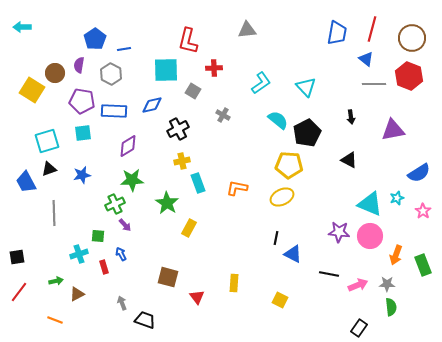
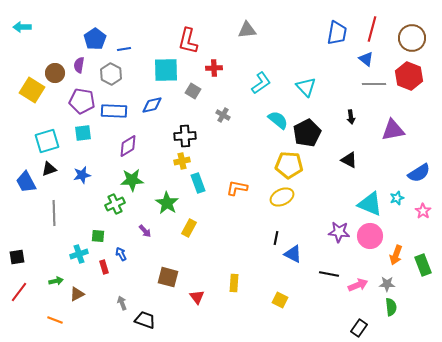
black cross at (178, 129): moved 7 px right, 7 px down; rotated 25 degrees clockwise
purple arrow at (125, 225): moved 20 px right, 6 px down
